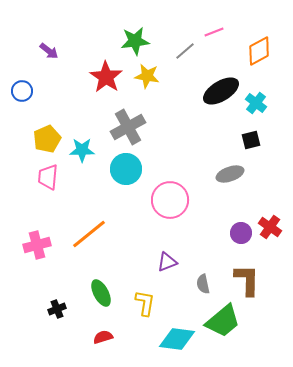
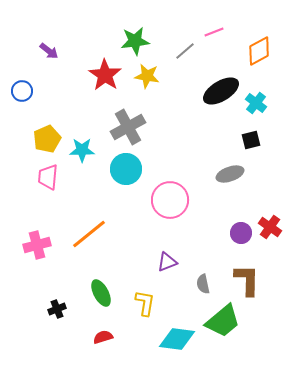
red star: moved 1 px left, 2 px up
